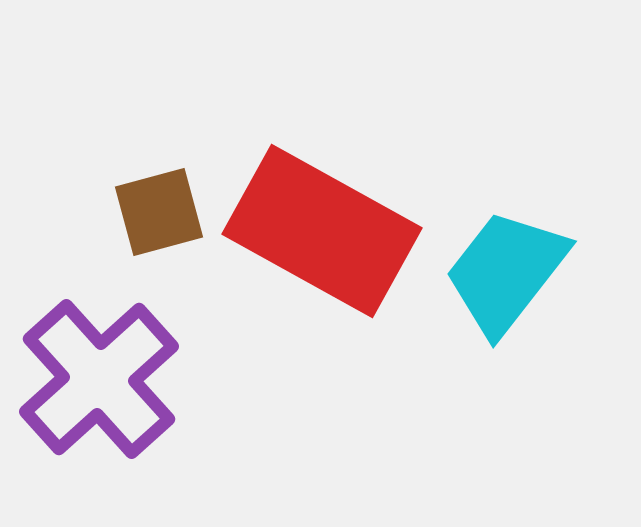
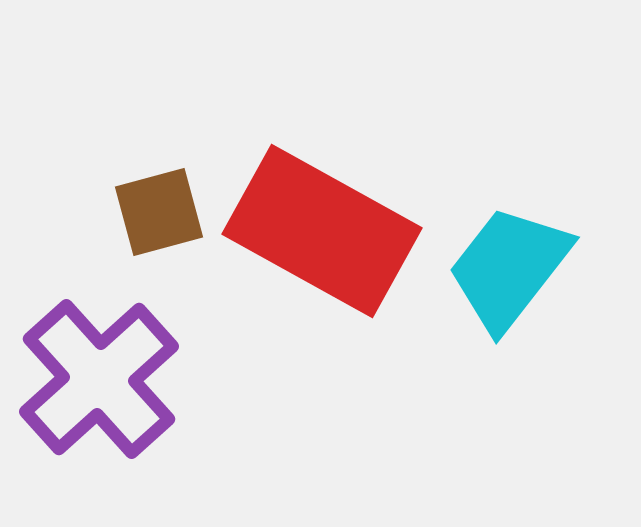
cyan trapezoid: moved 3 px right, 4 px up
